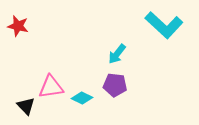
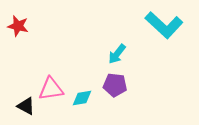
pink triangle: moved 2 px down
cyan diamond: rotated 35 degrees counterclockwise
black triangle: rotated 18 degrees counterclockwise
